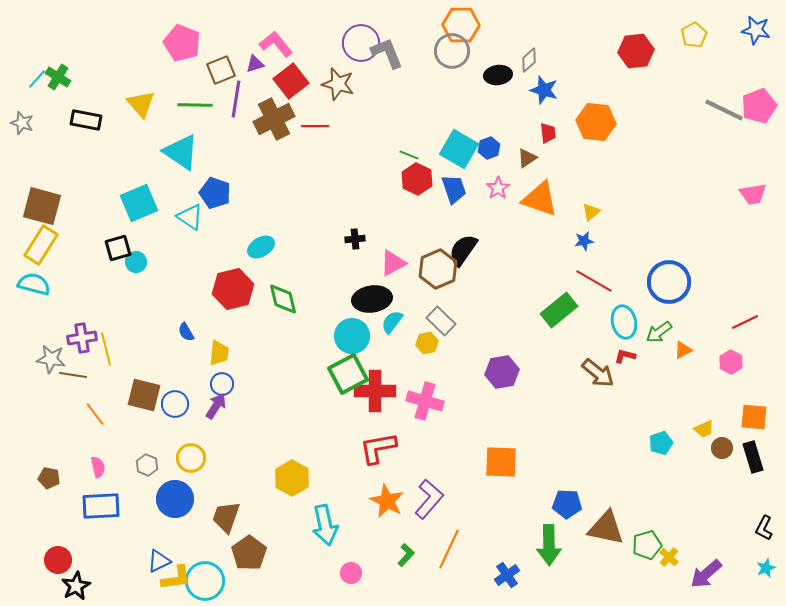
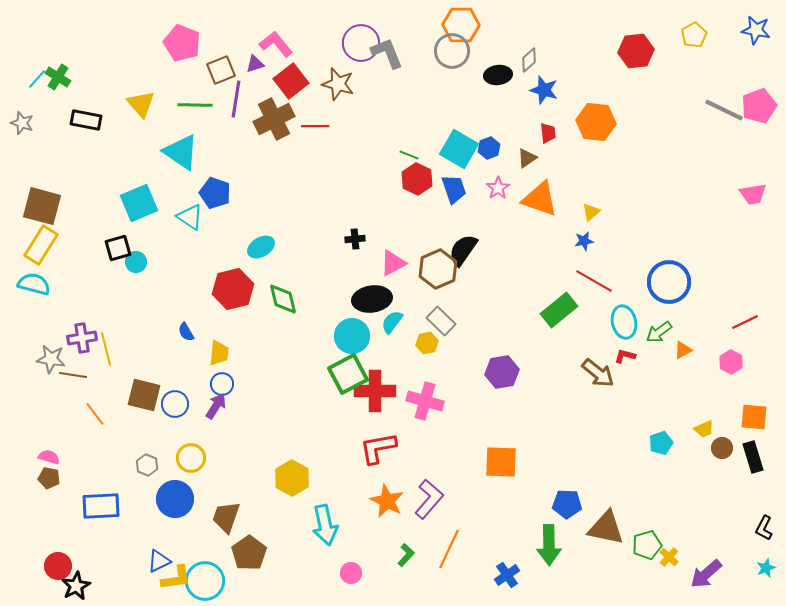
pink semicircle at (98, 467): moved 49 px left, 10 px up; rotated 60 degrees counterclockwise
red circle at (58, 560): moved 6 px down
